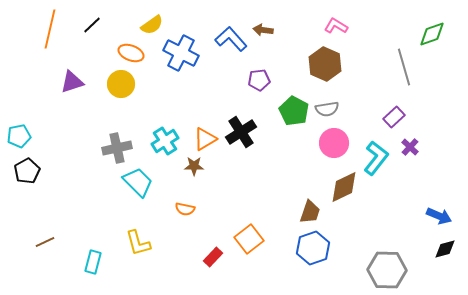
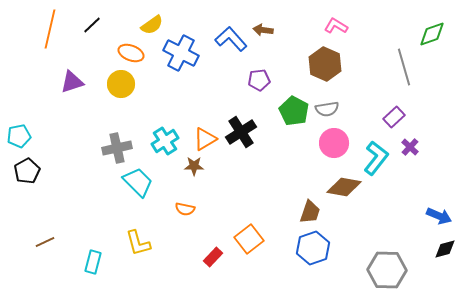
brown diamond: rotated 36 degrees clockwise
